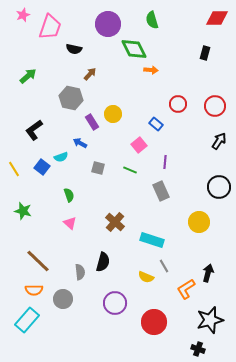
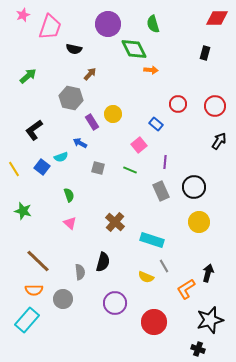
green semicircle at (152, 20): moved 1 px right, 4 px down
black circle at (219, 187): moved 25 px left
